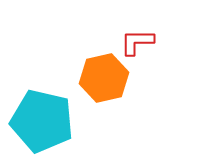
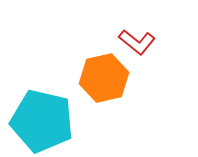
red L-shape: rotated 141 degrees counterclockwise
